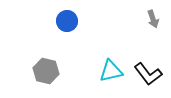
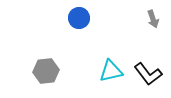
blue circle: moved 12 px right, 3 px up
gray hexagon: rotated 20 degrees counterclockwise
